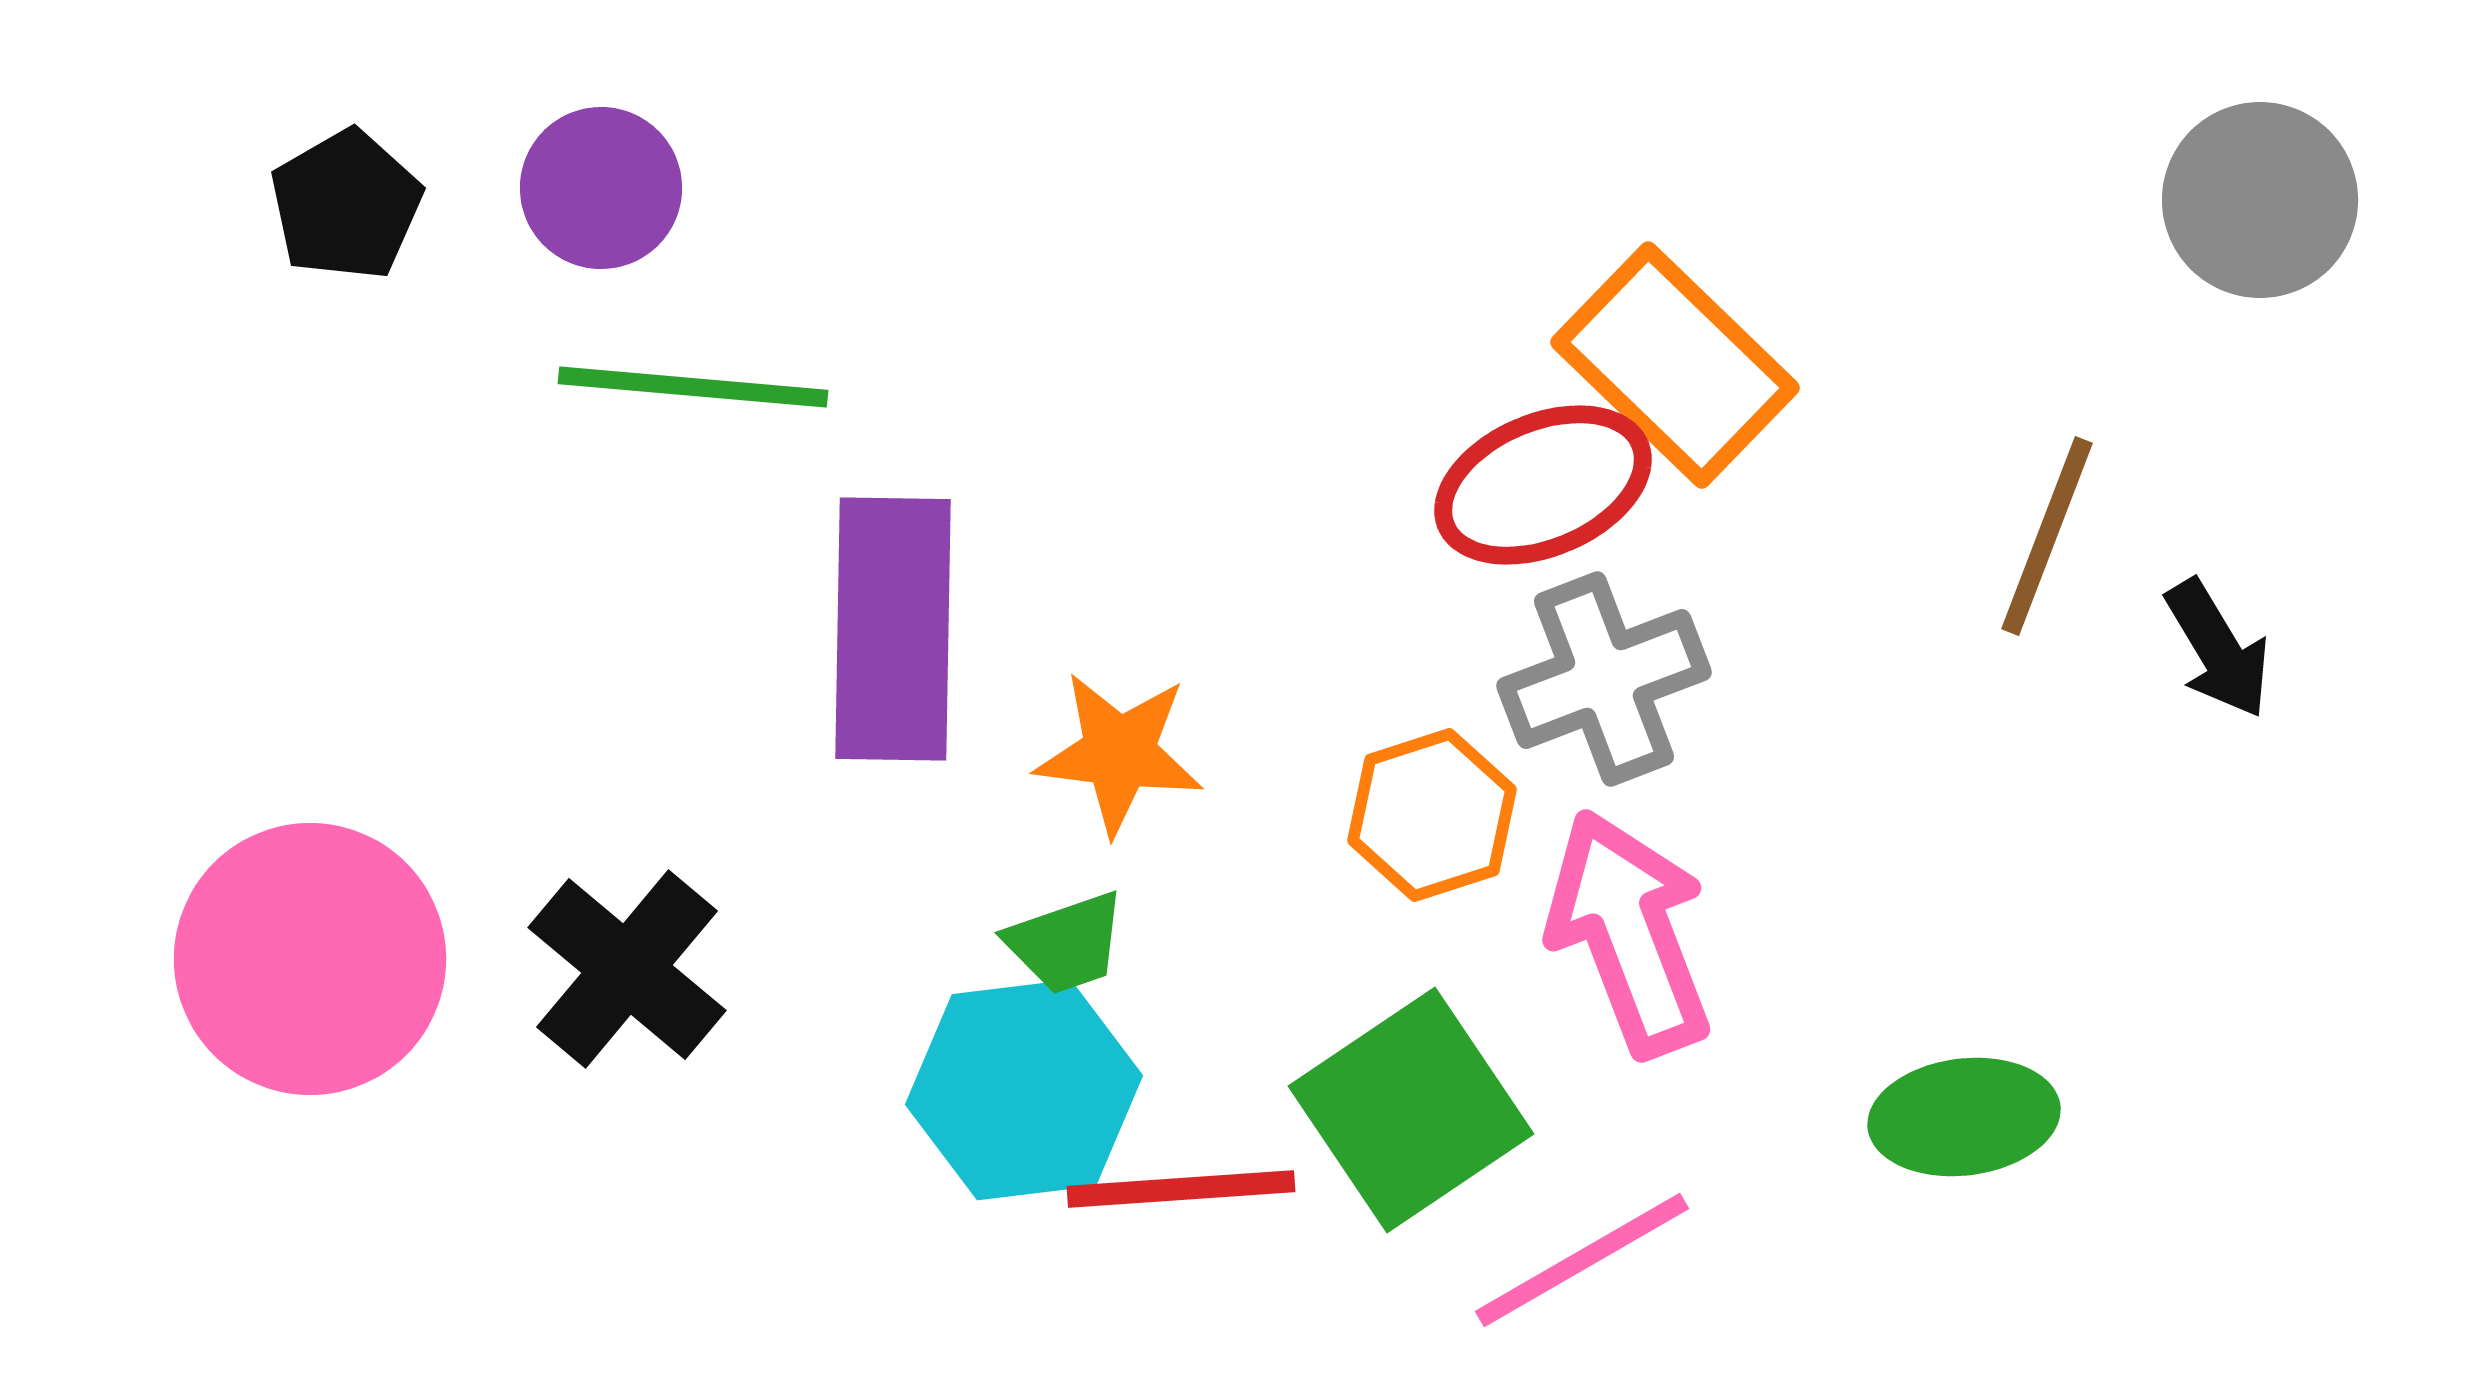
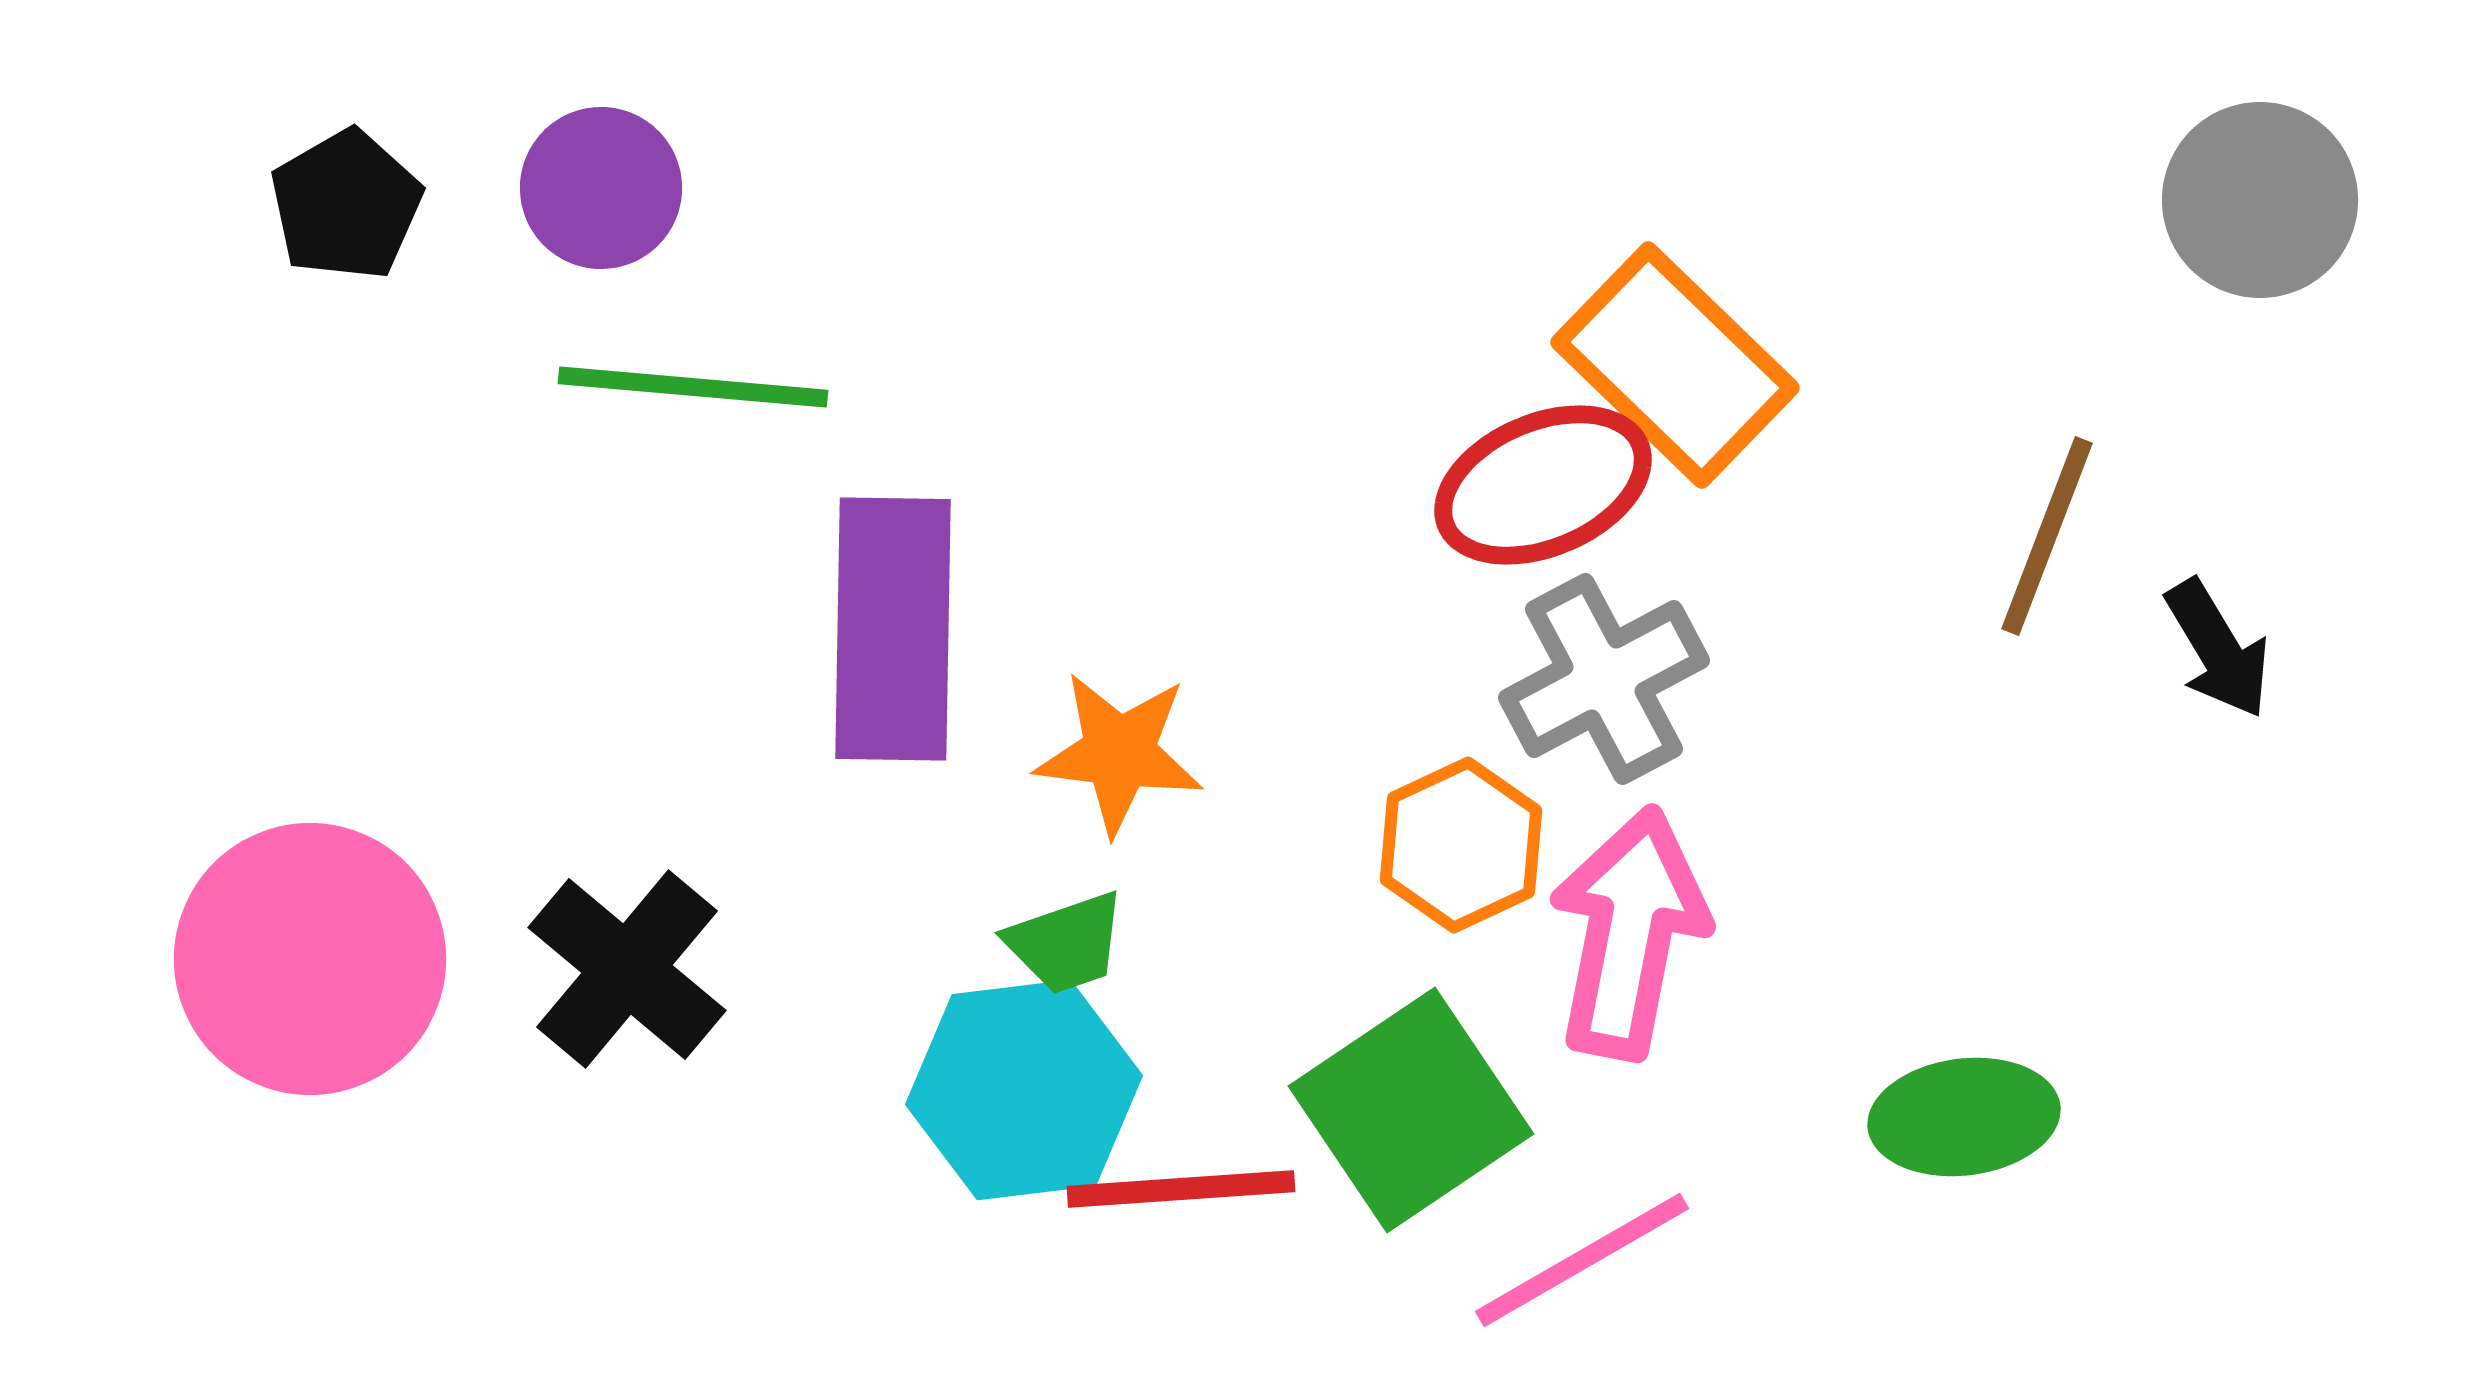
gray cross: rotated 7 degrees counterclockwise
orange hexagon: moved 29 px right, 30 px down; rotated 7 degrees counterclockwise
pink arrow: rotated 32 degrees clockwise
